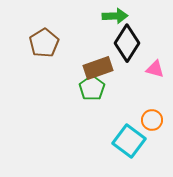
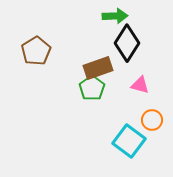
brown pentagon: moved 8 px left, 8 px down
pink triangle: moved 15 px left, 16 px down
